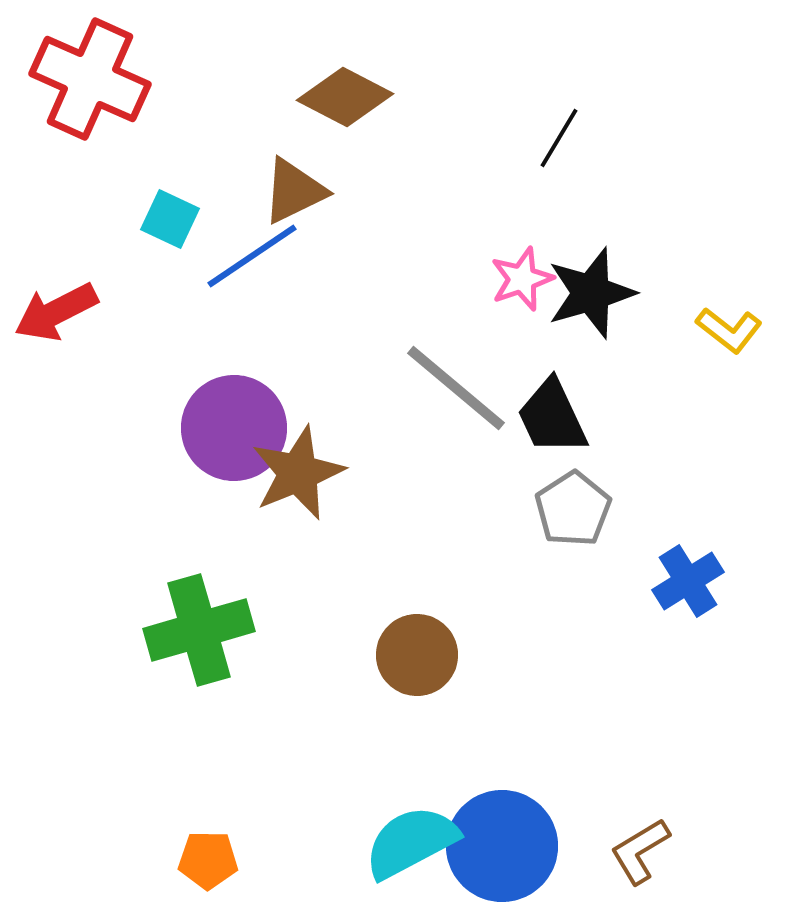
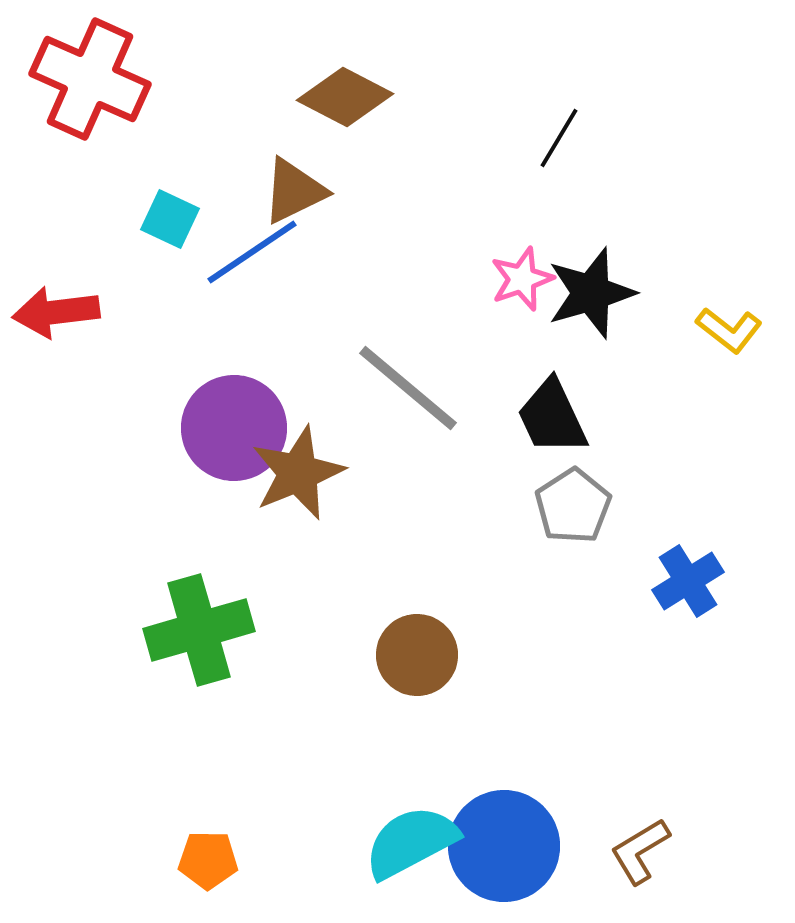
blue line: moved 4 px up
red arrow: rotated 20 degrees clockwise
gray line: moved 48 px left
gray pentagon: moved 3 px up
blue circle: moved 2 px right
